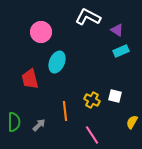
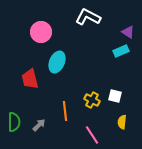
purple triangle: moved 11 px right, 2 px down
yellow semicircle: moved 10 px left; rotated 24 degrees counterclockwise
